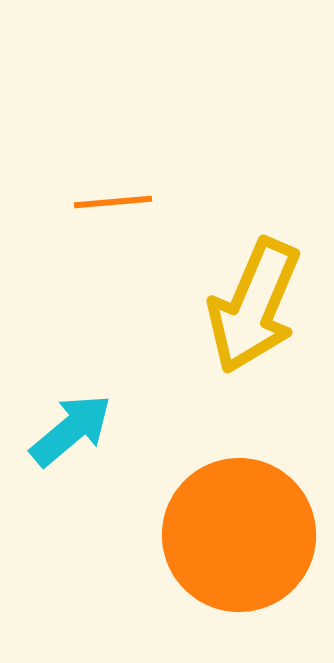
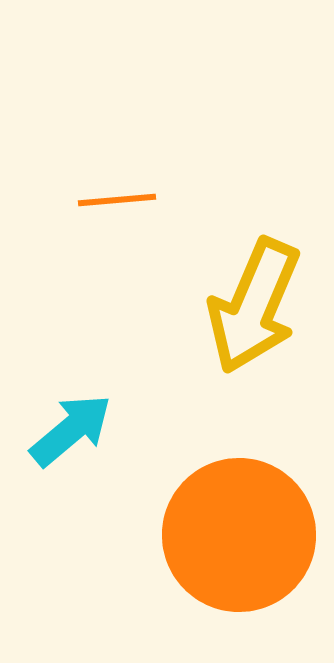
orange line: moved 4 px right, 2 px up
